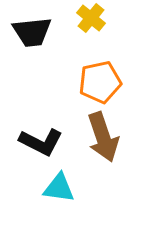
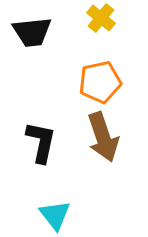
yellow cross: moved 10 px right
black L-shape: rotated 105 degrees counterclockwise
cyan triangle: moved 4 px left, 27 px down; rotated 44 degrees clockwise
